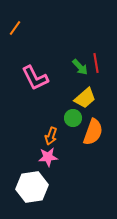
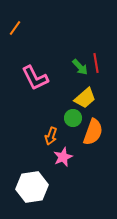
pink star: moved 15 px right; rotated 18 degrees counterclockwise
